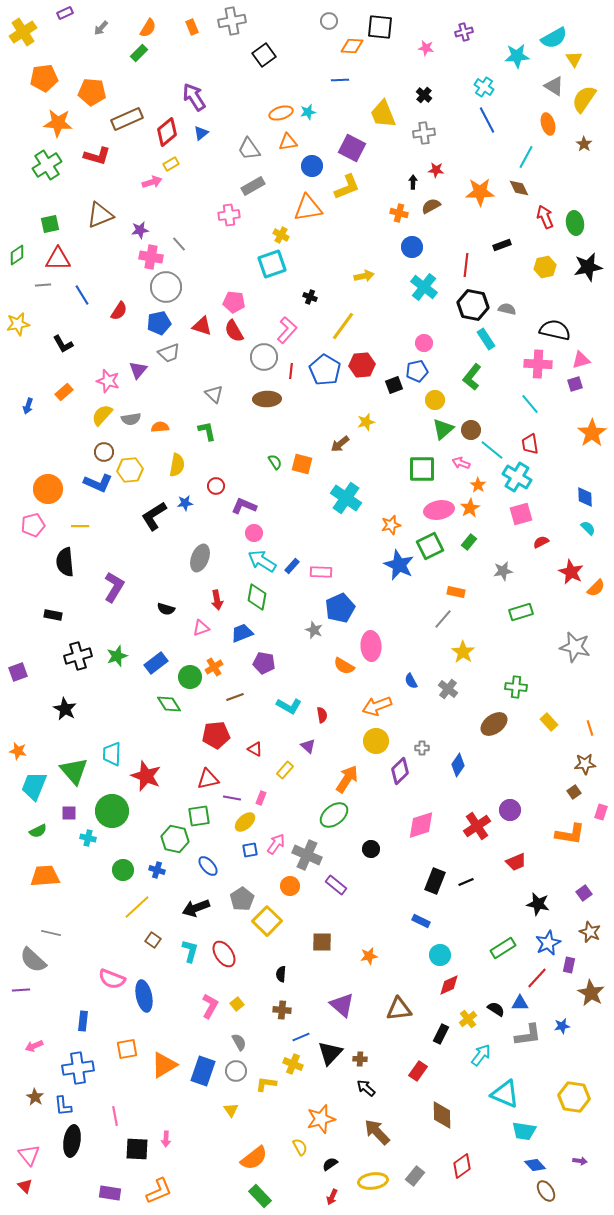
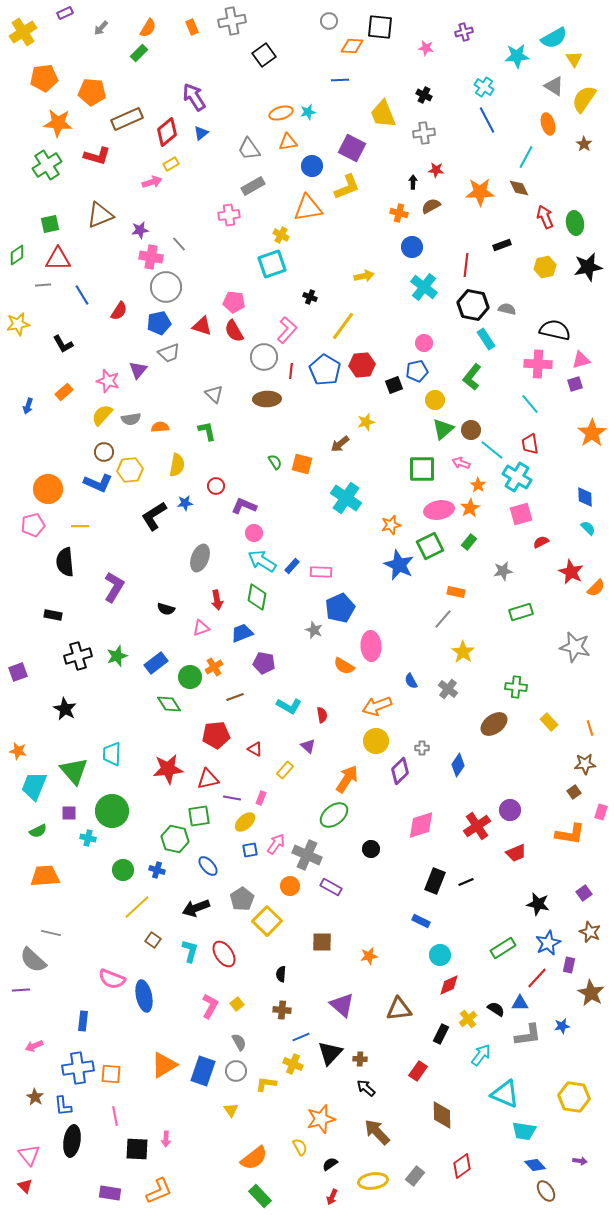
black cross at (424, 95): rotated 14 degrees counterclockwise
red star at (146, 776): moved 22 px right, 7 px up; rotated 28 degrees counterclockwise
red trapezoid at (516, 862): moved 9 px up
purple rectangle at (336, 885): moved 5 px left, 2 px down; rotated 10 degrees counterclockwise
orange square at (127, 1049): moved 16 px left, 25 px down; rotated 15 degrees clockwise
